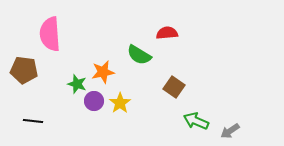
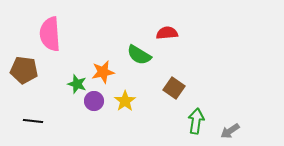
brown square: moved 1 px down
yellow star: moved 5 px right, 2 px up
green arrow: rotated 75 degrees clockwise
